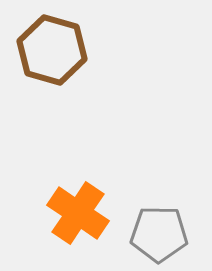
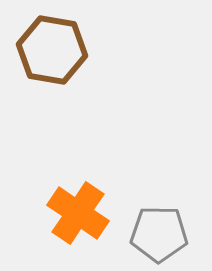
brown hexagon: rotated 6 degrees counterclockwise
